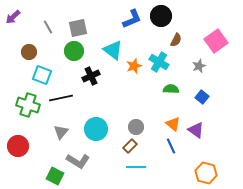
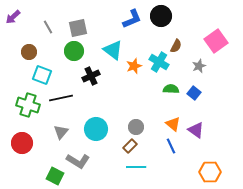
brown semicircle: moved 6 px down
blue square: moved 8 px left, 4 px up
red circle: moved 4 px right, 3 px up
orange hexagon: moved 4 px right, 1 px up; rotated 15 degrees counterclockwise
